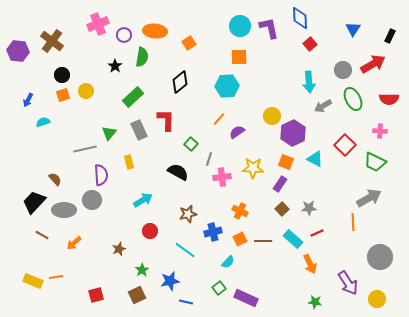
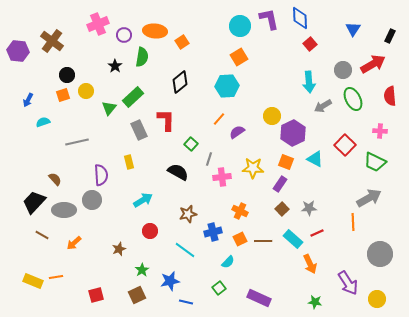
purple L-shape at (269, 28): moved 9 px up
orange square at (189, 43): moved 7 px left, 1 px up
orange square at (239, 57): rotated 30 degrees counterclockwise
black circle at (62, 75): moved 5 px right
red semicircle at (389, 99): moved 1 px right, 3 px up; rotated 84 degrees clockwise
green triangle at (109, 133): moved 25 px up
gray line at (85, 149): moved 8 px left, 7 px up
gray circle at (380, 257): moved 3 px up
purple rectangle at (246, 298): moved 13 px right
